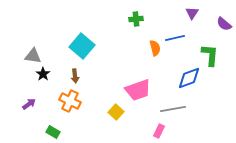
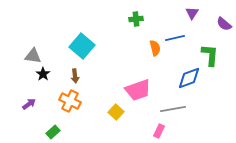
green rectangle: rotated 72 degrees counterclockwise
